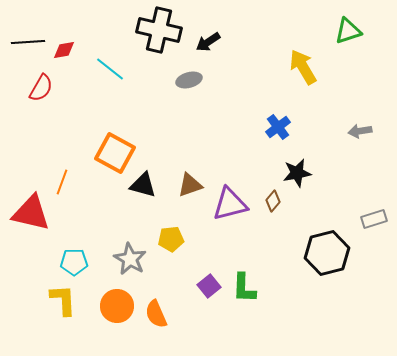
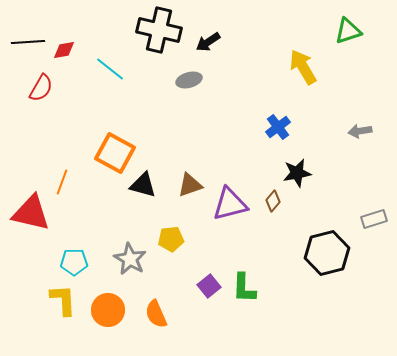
orange circle: moved 9 px left, 4 px down
